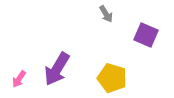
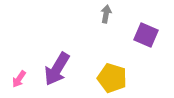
gray arrow: rotated 138 degrees counterclockwise
